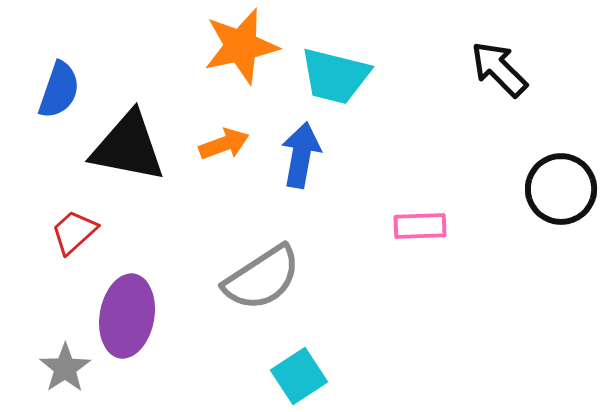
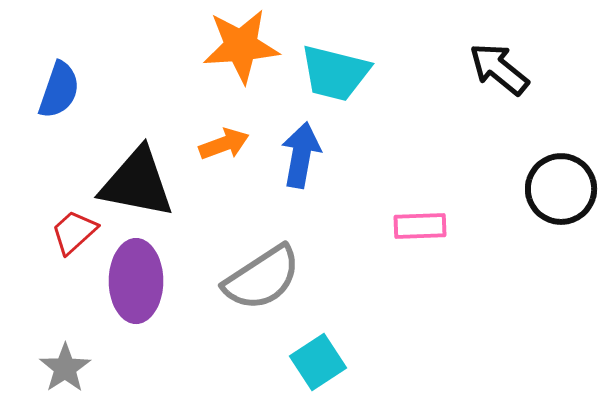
orange star: rotated 8 degrees clockwise
black arrow: rotated 6 degrees counterclockwise
cyan trapezoid: moved 3 px up
black triangle: moved 9 px right, 36 px down
purple ellipse: moved 9 px right, 35 px up; rotated 10 degrees counterclockwise
cyan square: moved 19 px right, 14 px up
